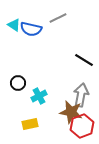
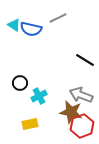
black line: moved 1 px right
black circle: moved 2 px right
gray arrow: rotated 80 degrees counterclockwise
